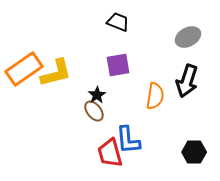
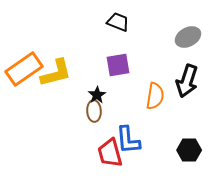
brown ellipse: rotated 35 degrees clockwise
black hexagon: moved 5 px left, 2 px up
